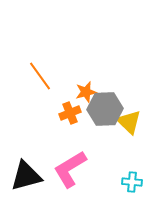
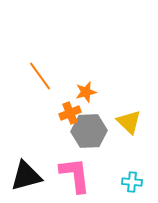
gray hexagon: moved 16 px left, 22 px down
pink L-shape: moved 5 px right, 6 px down; rotated 114 degrees clockwise
